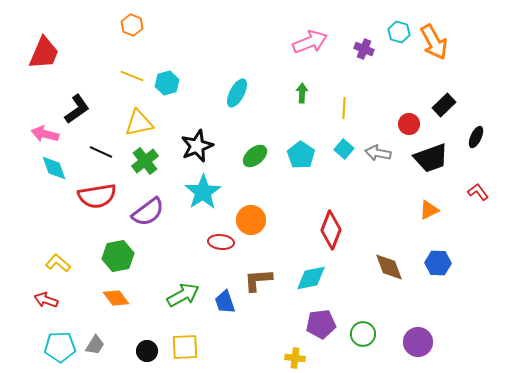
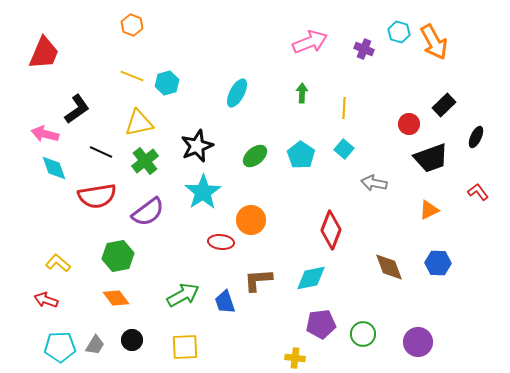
gray arrow at (378, 153): moved 4 px left, 30 px down
black circle at (147, 351): moved 15 px left, 11 px up
